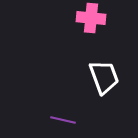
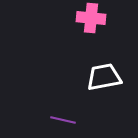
white trapezoid: rotated 81 degrees counterclockwise
